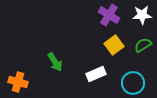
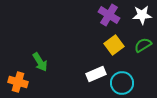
green arrow: moved 15 px left
cyan circle: moved 11 px left
